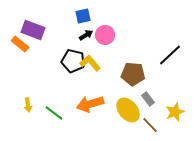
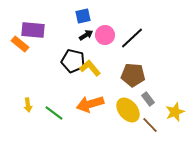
purple rectangle: rotated 15 degrees counterclockwise
black line: moved 38 px left, 17 px up
yellow L-shape: moved 5 px down
brown pentagon: moved 1 px down
